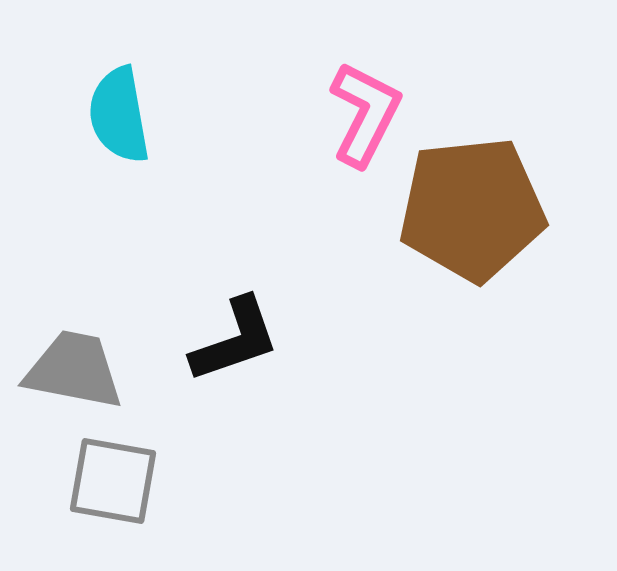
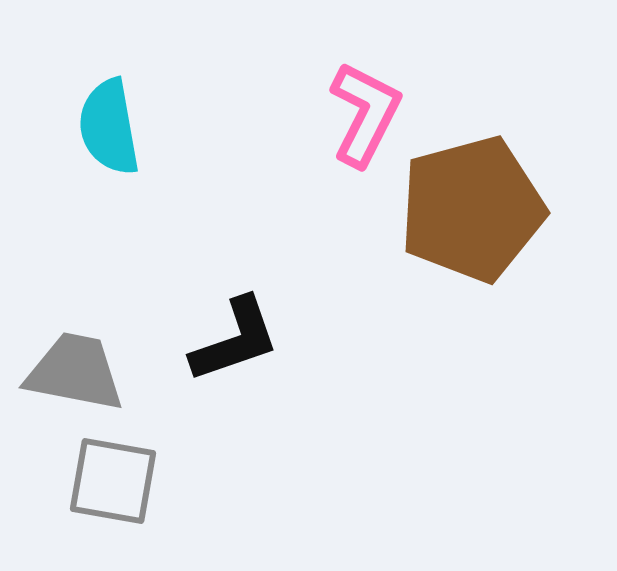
cyan semicircle: moved 10 px left, 12 px down
brown pentagon: rotated 9 degrees counterclockwise
gray trapezoid: moved 1 px right, 2 px down
